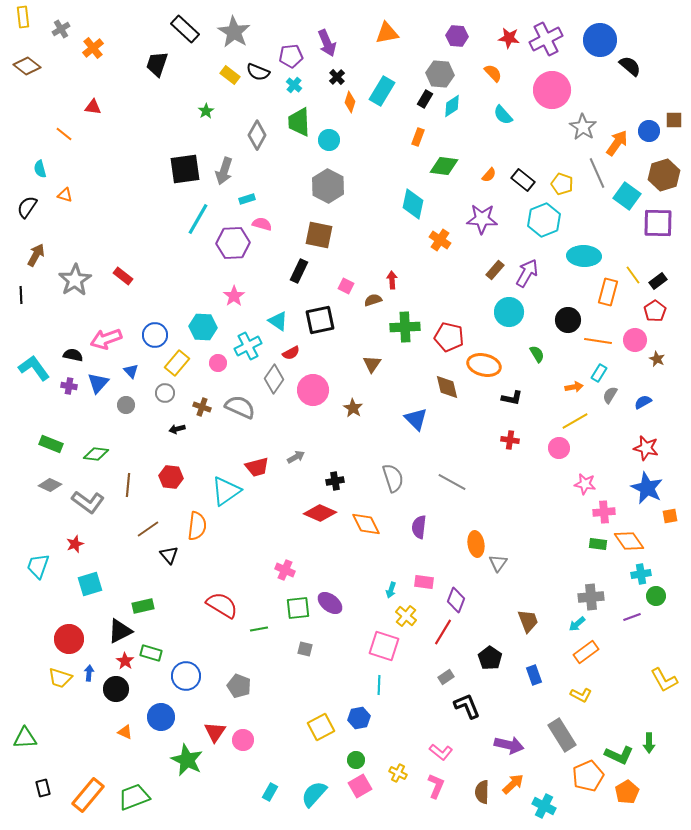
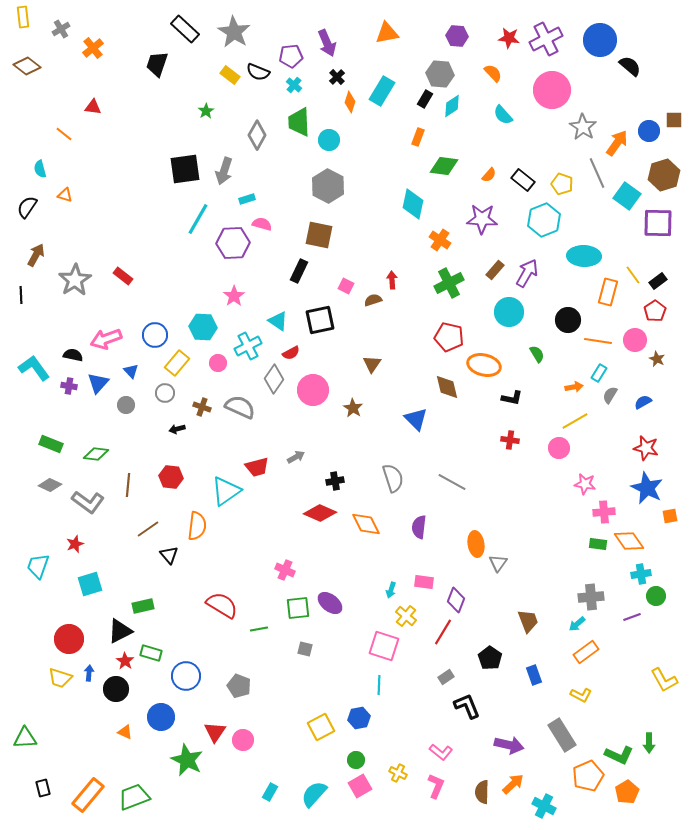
green cross at (405, 327): moved 44 px right, 44 px up; rotated 24 degrees counterclockwise
